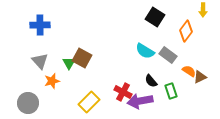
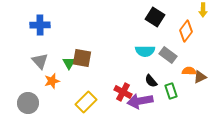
cyan semicircle: rotated 30 degrees counterclockwise
brown square: rotated 18 degrees counterclockwise
orange semicircle: rotated 32 degrees counterclockwise
yellow rectangle: moved 3 px left
